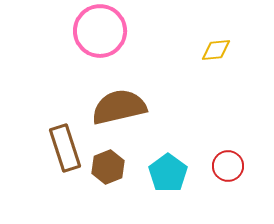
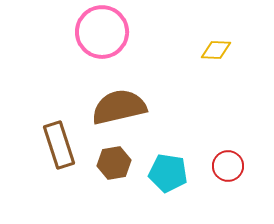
pink circle: moved 2 px right, 1 px down
yellow diamond: rotated 8 degrees clockwise
brown rectangle: moved 6 px left, 3 px up
brown hexagon: moved 6 px right, 4 px up; rotated 12 degrees clockwise
cyan pentagon: rotated 27 degrees counterclockwise
